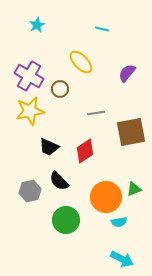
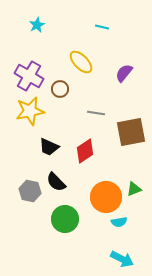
cyan line: moved 2 px up
purple semicircle: moved 3 px left
gray line: rotated 18 degrees clockwise
black semicircle: moved 3 px left, 1 px down
gray hexagon: rotated 25 degrees clockwise
green circle: moved 1 px left, 1 px up
